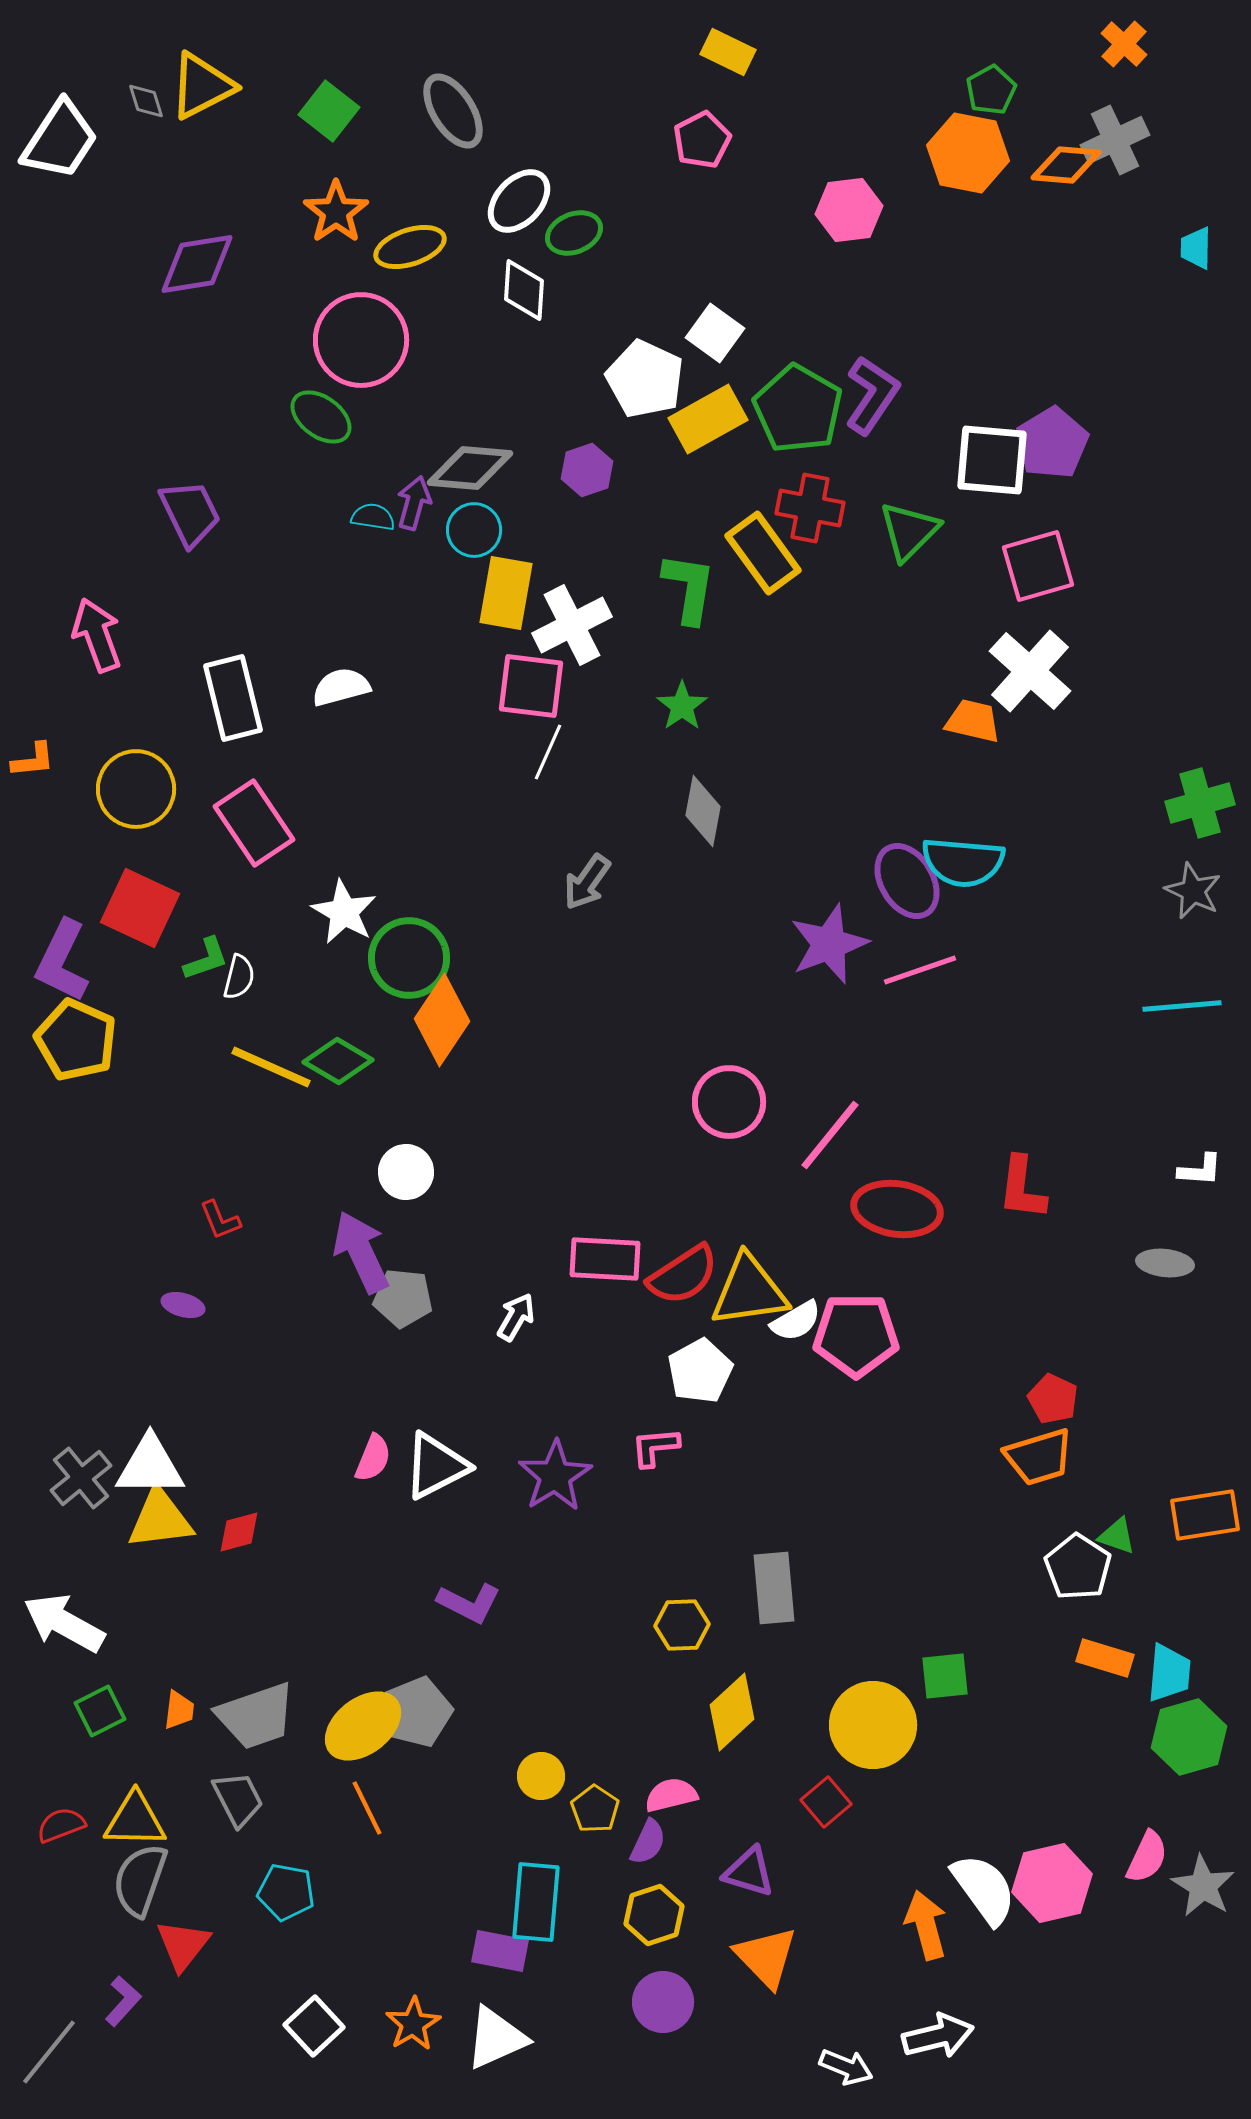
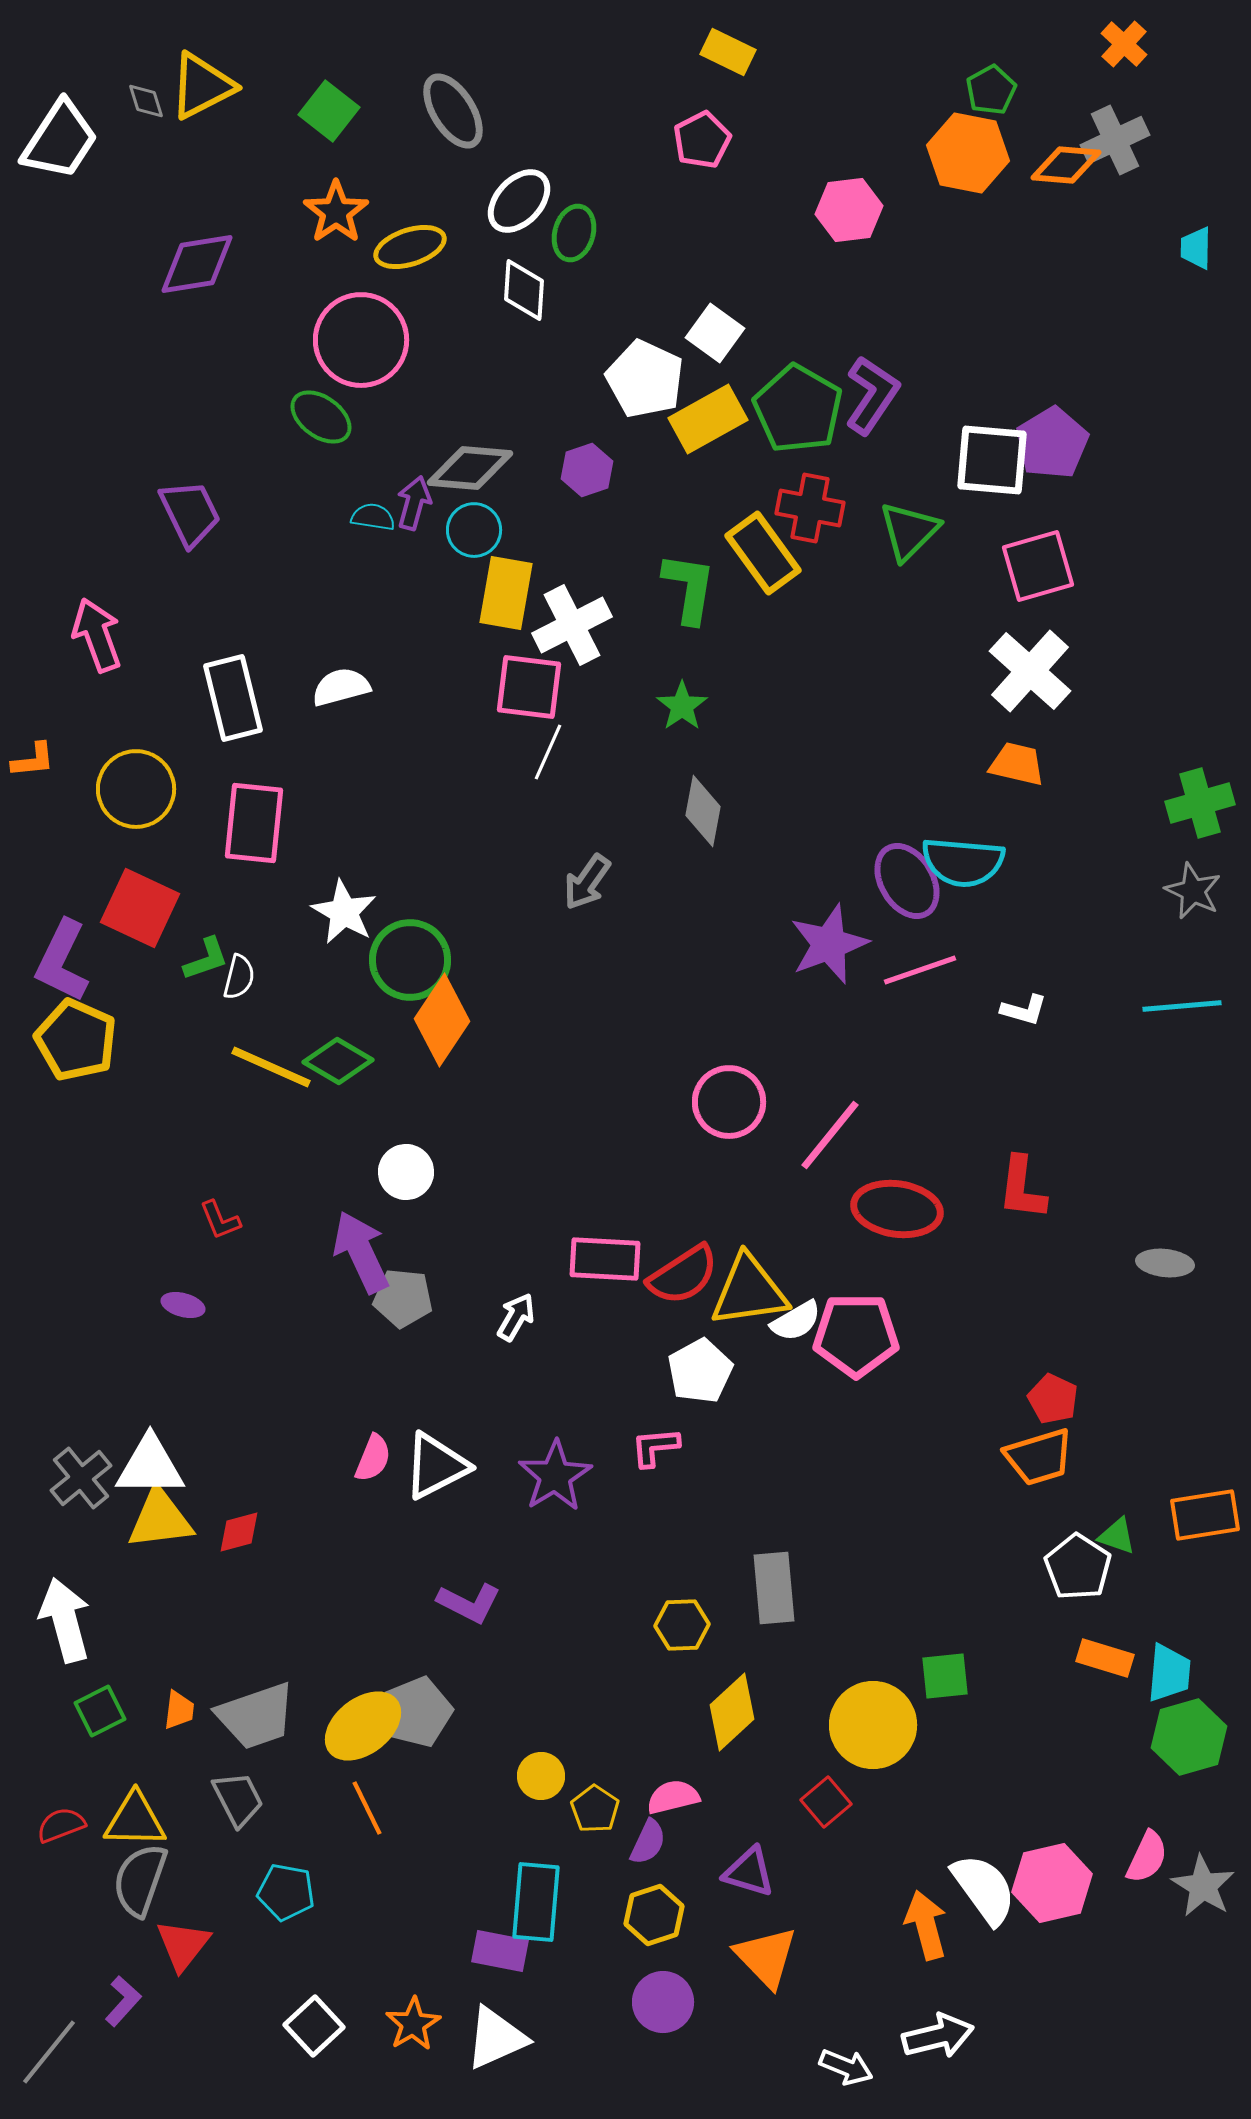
green ellipse at (574, 233): rotated 52 degrees counterclockwise
pink square at (531, 686): moved 2 px left, 1 px down
orange trapezoid at (973, 721): moved 44 px right, 43 px down
pink rectangle at (254, 823): rotated 40 degrees clockwise
green circle at (409, 958): moved 1 px right, 2 px down
white L-shape at (1200, 1170): moved 176 px left, 160 px up; rotated 12 degrees clockwise
white arrow at (64, 1623): moved 1 px right, 3 px up; rotated 46 degrees clockwise
pink semicircle at (671, 1795): moved 2 px right, 2 px down
